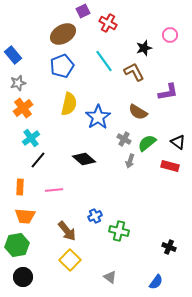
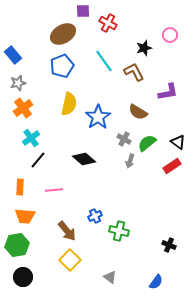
purple square: rotated 24 degrees clockwise
red rectangle: moved 2 px right; rotated 48 degrees counterclockwise
black cross: moved 2 px up
